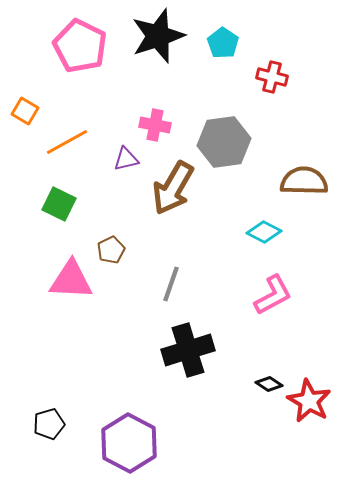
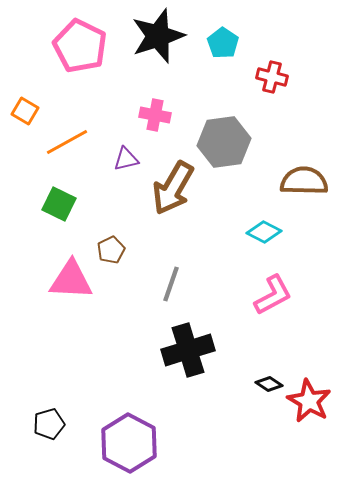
pink cross: moved 10 px up
